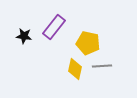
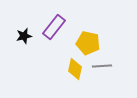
black star: rotated 21 degrees counterclockwise
